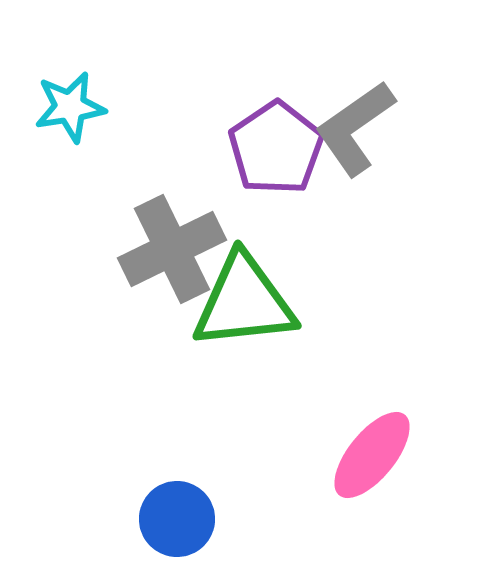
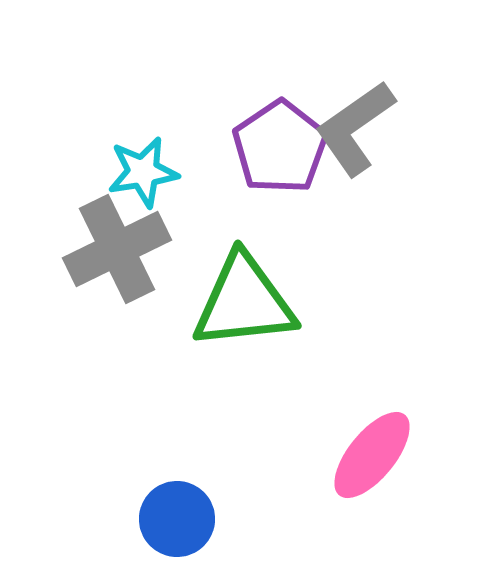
cyan star: moved 73 px right, 65 px down
purple pentagon: moved 4 px right, 1 px up
gray cross: moved 55 px left
